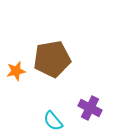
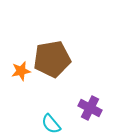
orange star: moved 5 px right
cyan semicircle: moved 2 px left, 3 px down
